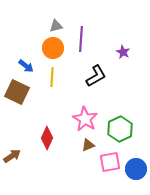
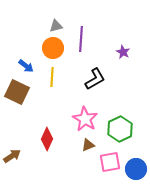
black L-shape: moved 1 px left, 3 px down
red diamond: moved 1 px down
